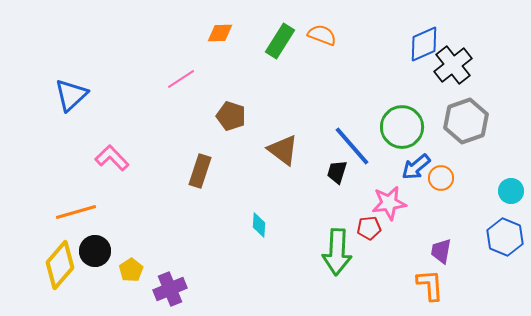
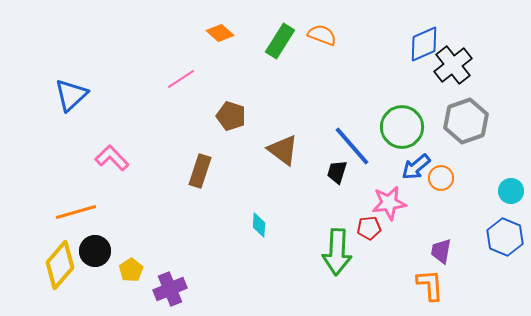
orange diamond: rotated 44 degrees clockwise
